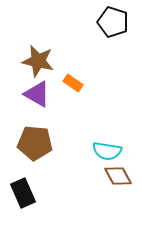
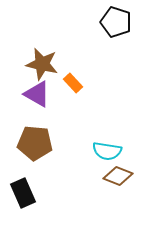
black pentagon: moved 3 px right
brown star: moved 4 px right, 3 px down
orange rectangle: rotated 12 degrees clockwise
brown diamond: rotated 40 degrees counterclockwise
